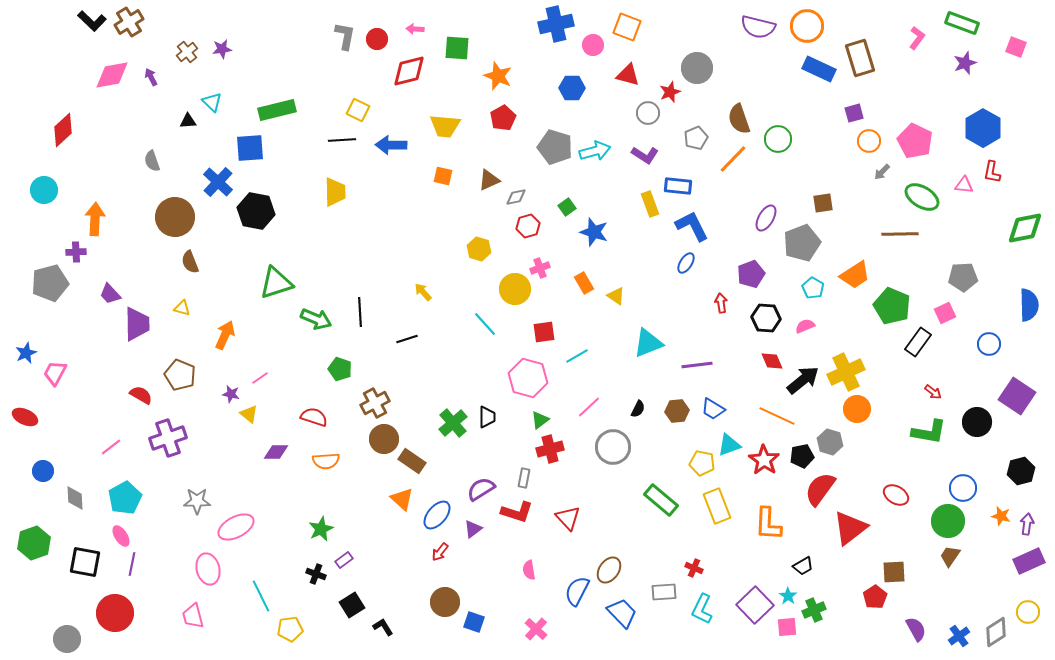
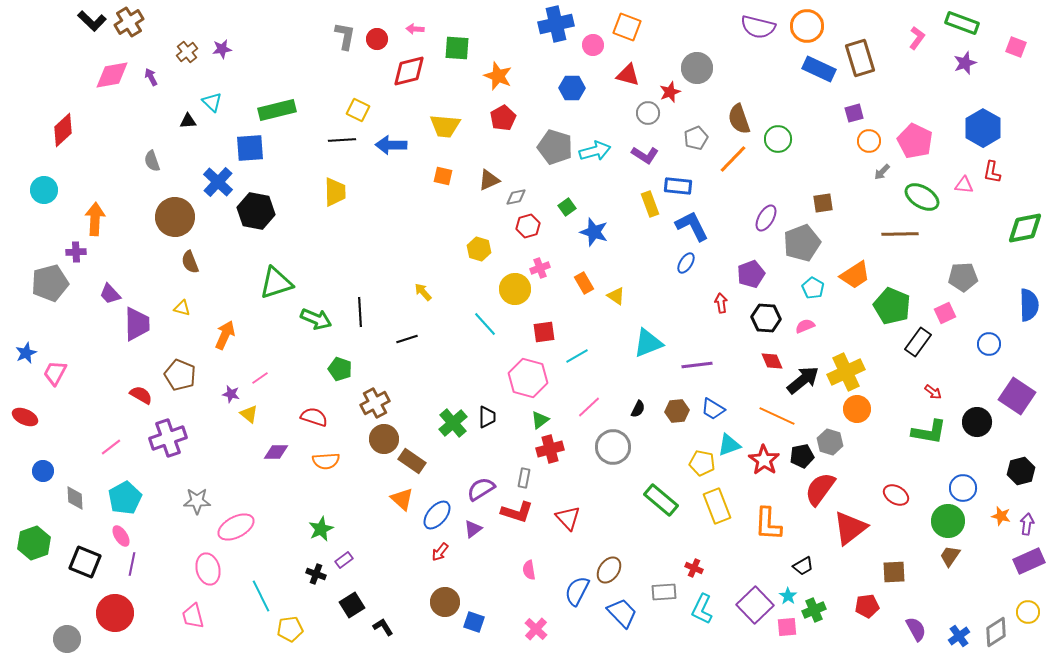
black square at (85, 562): rotated 12 degrees clockwise
red pentagon at (875, 597): moved 8 px left, 9 px down; rotated 25 degrees clockwise
